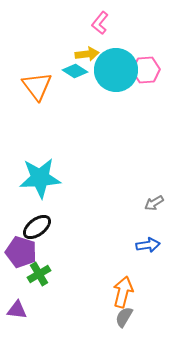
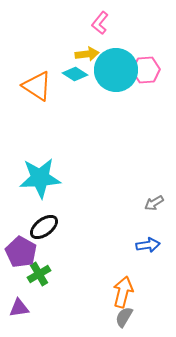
cyan diamond: moved 3 px down
orange triangle: rotated 20 degrees counterclockwise
black ellipse: moved 7 px right
purple pentagon: rotated 12 degrees clockwise
purple triangle: moved 2 px right, 2 px up; rotated 15 degrees counterclockwise
